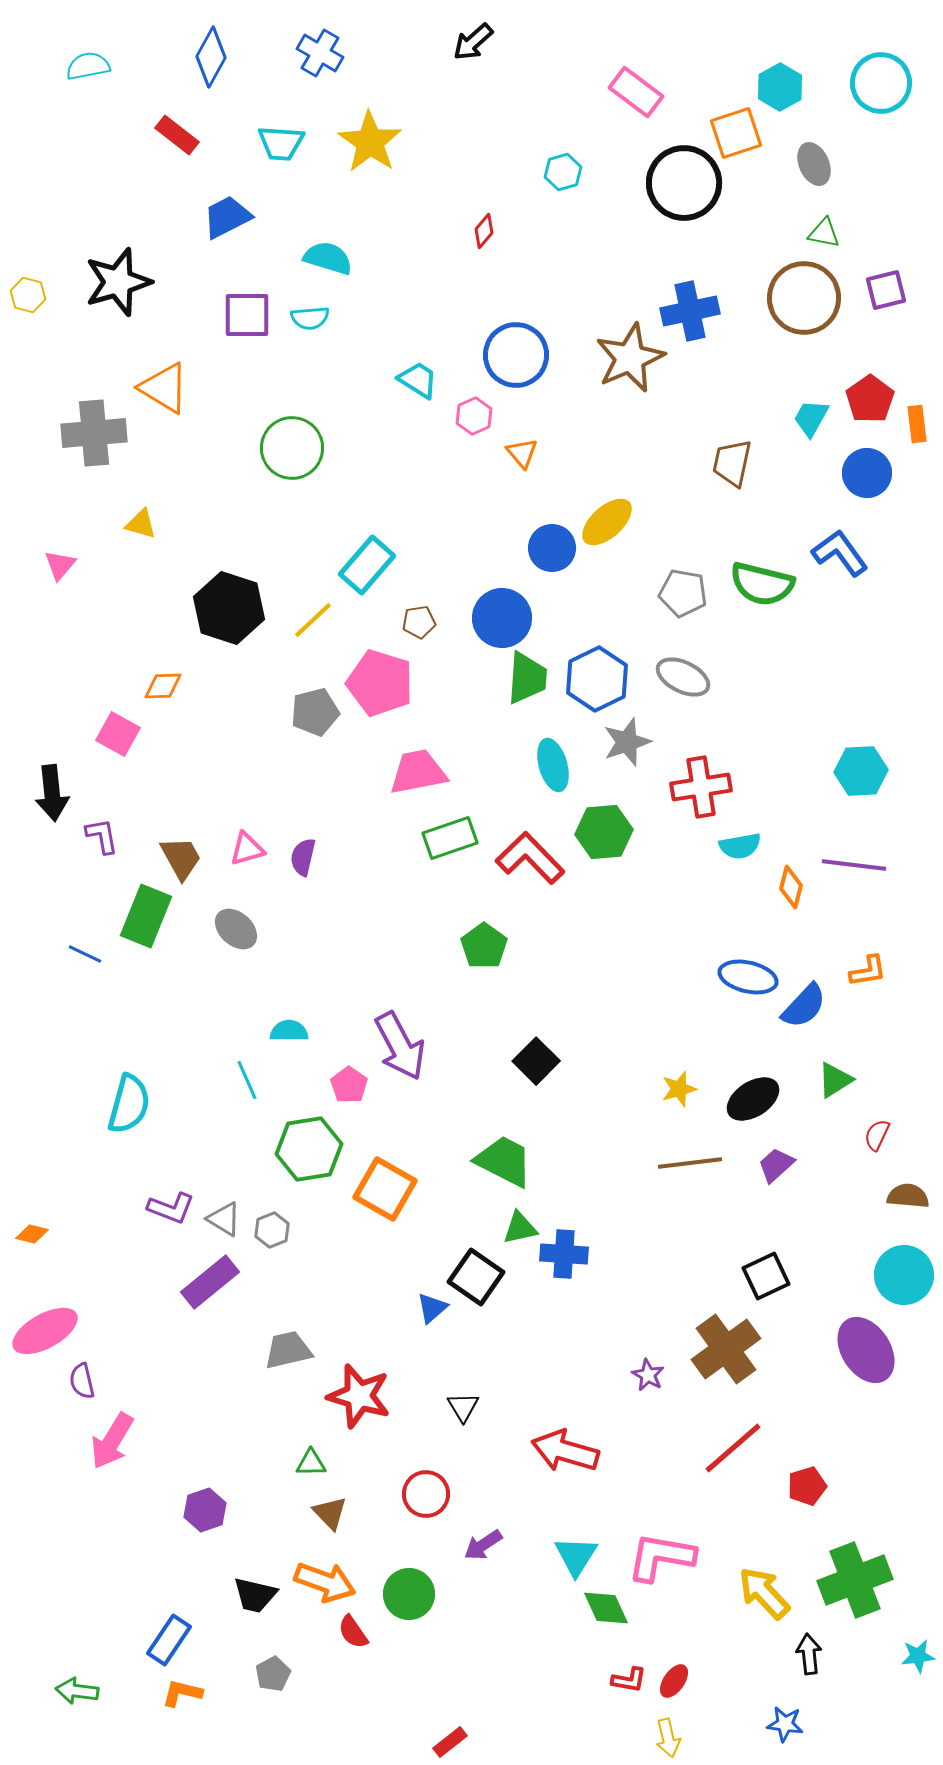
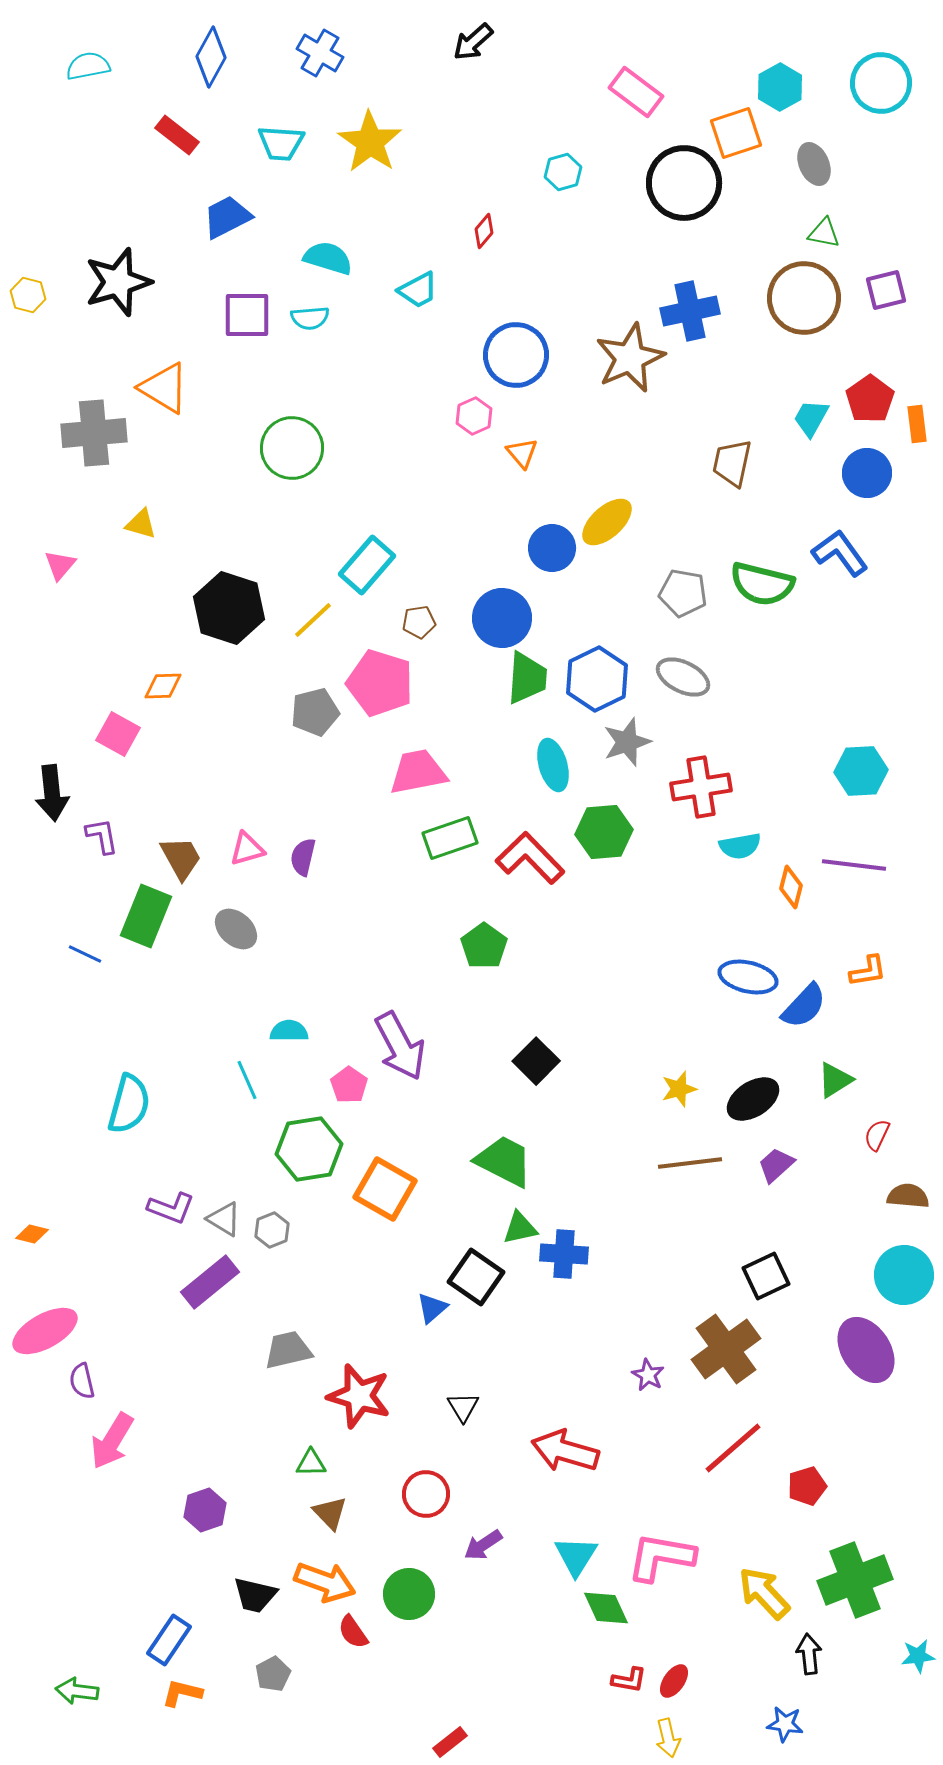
cyan trapezoid at (418, 380): moved 90 px up; rotated 120 degrees clockwise
